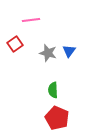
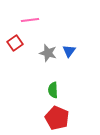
pink line: moved 1 px left
red square: moved 1 px up
